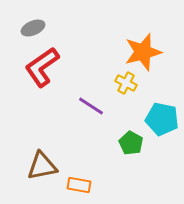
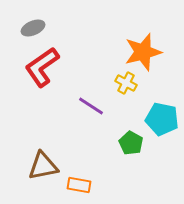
brown triangle: moved 1 px right
